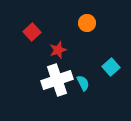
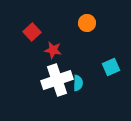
red star: moved 5 px left; rotated 30 degrees clockwise
cyan square: rotated 18 degrees clockwise
cyan semicircle: moved 5 px left; rotated 28 degrees clockwise
